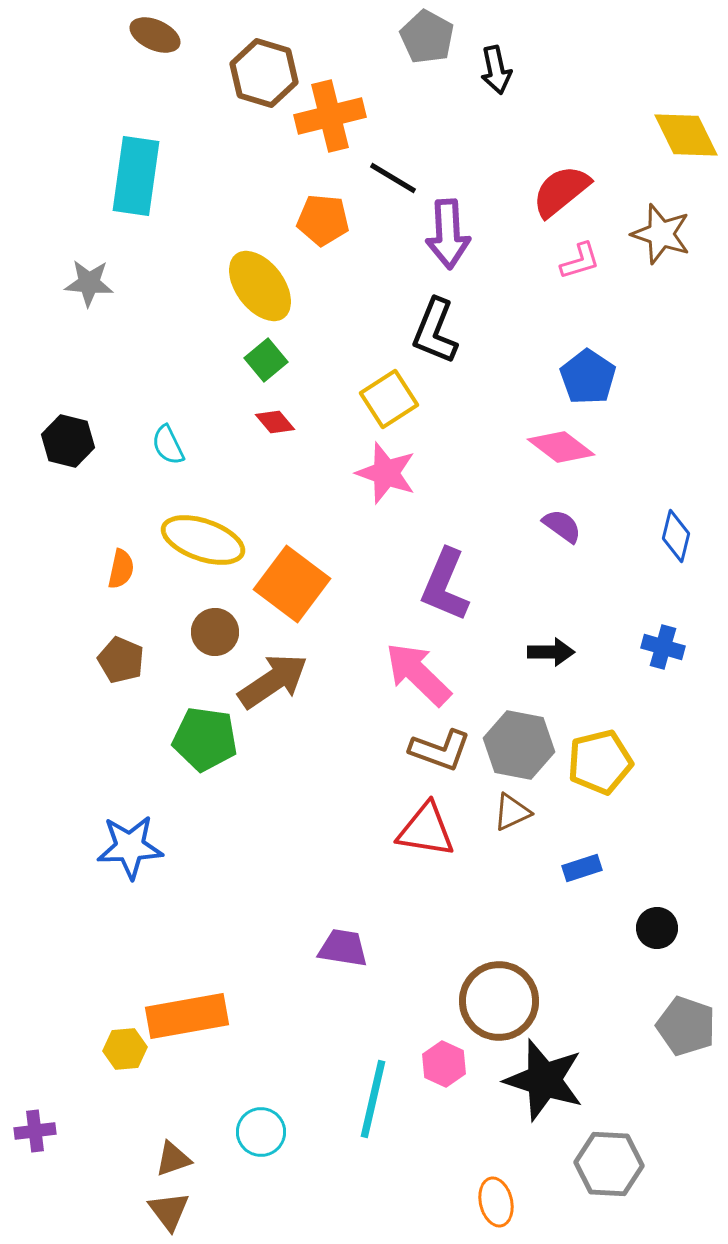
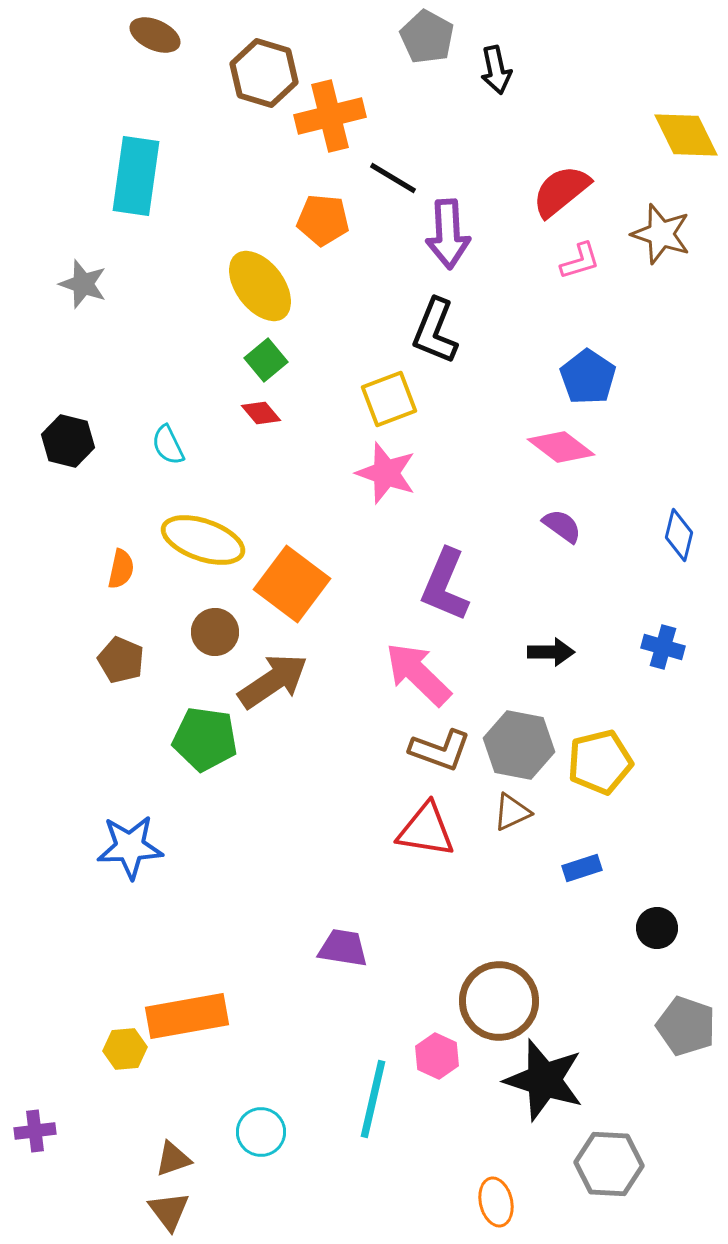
gray star at (89, 283): moved 6 px left, 1 px down; rotated 15 degrees clockwise
yellow square at (389, 399): rotated 12 degrees clockwise
red diamond at (275, 422): moved 14 px left, 9 px up
blue diamond at (676, 536): moved 3 px right, 1 px up
pink hexagon at (444, 1064): moved 7 px left, 8 px up
